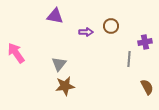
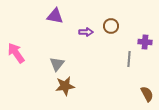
purple cross: rotated 16 degrees clockwise
gray triangle: moved 2 px left
brown semicircle: moved 7 px down
